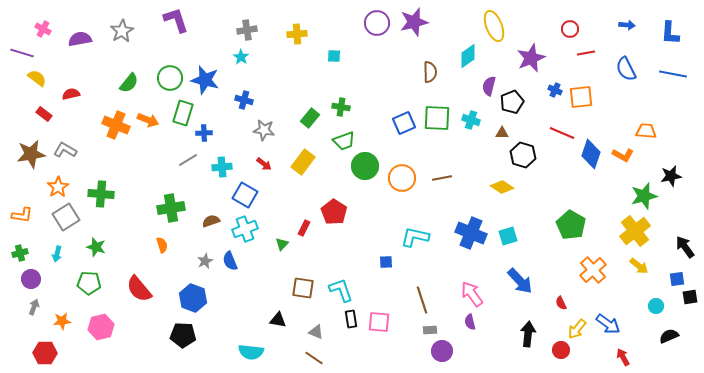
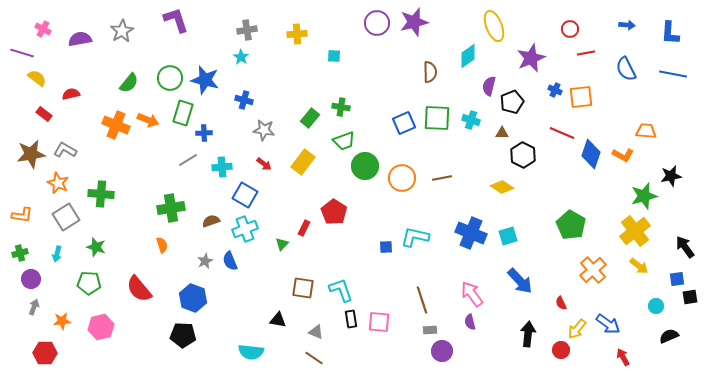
black hexagon at (523, 155): rotated 10 degrees clockwise
orange star at (58, 187): moved 4 px up; rotated 15 degrees counterclockwise
blue square at (386, 262): moved 15 px up
